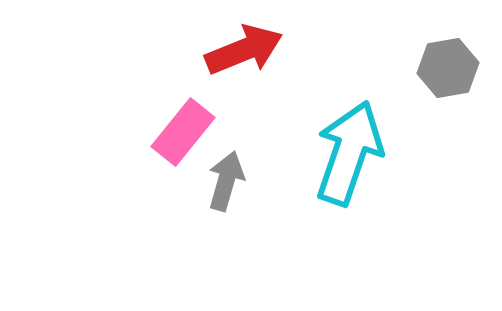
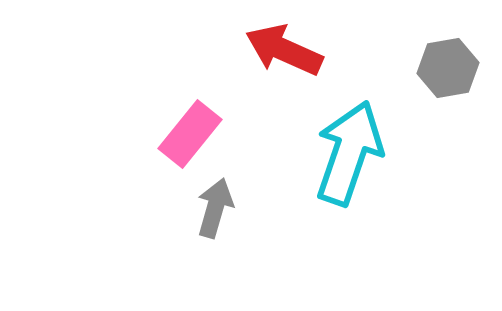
red arrow: moved 40 px right; rotated 134 degrees counterclockwise
pink rectangle: moved 7 px right, 2 px down
gray arrow: moved 11 px left, 27 px down
